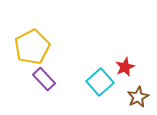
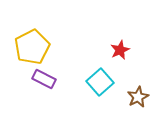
red star: moved 5 px left, 17 px up
purple rectangle: rotated 20 degrees counterclockwise
